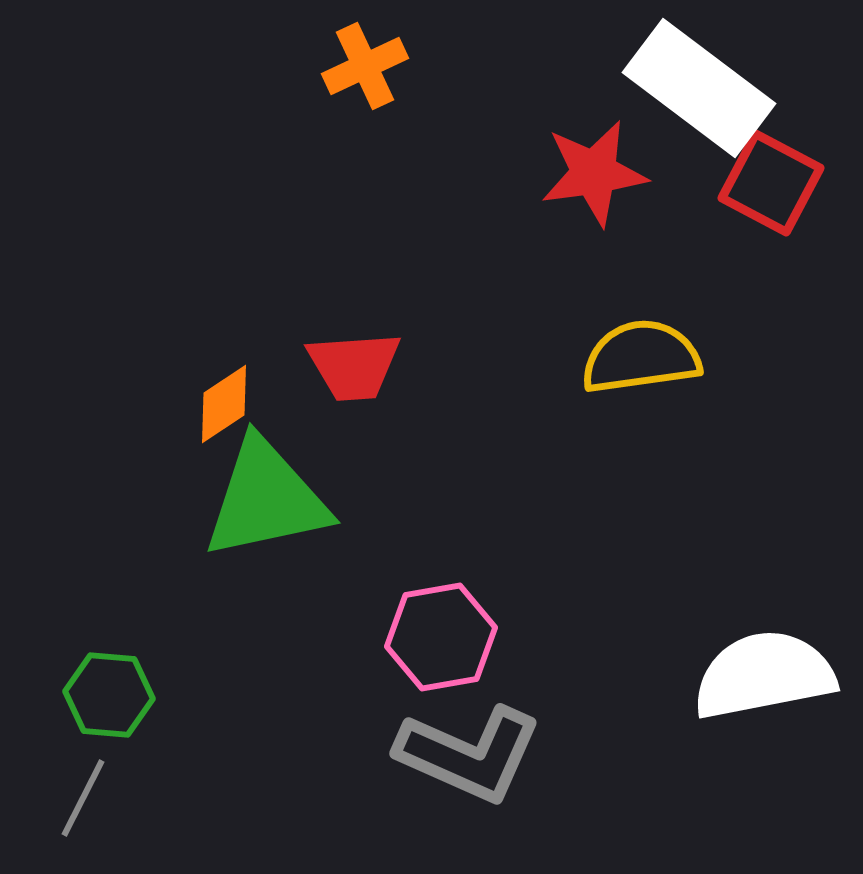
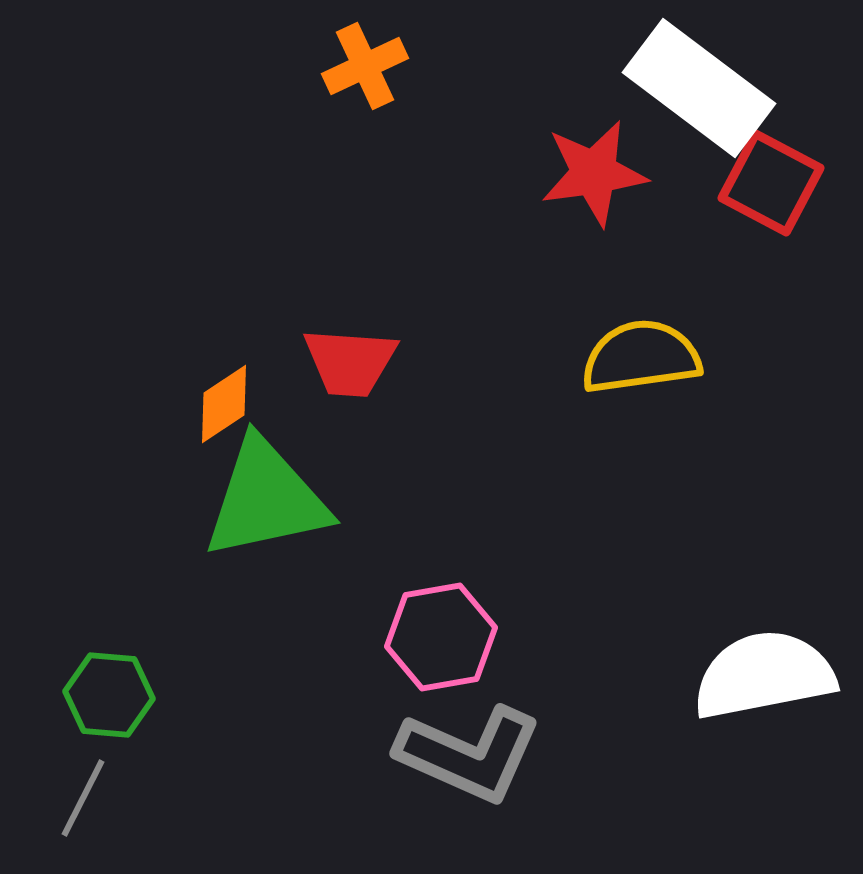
red trapezoid: moved 4 px left, 4 px up; rotated 8 degrees clockwise
